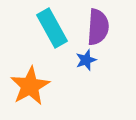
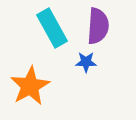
purple semicircle: moved 1 px up
blue star: moved 2 px down; rotated 20 degrees clockwise
